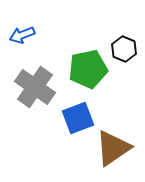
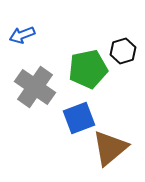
black hexagon: moved 1 px left, 2 px down; rotated 20 degrees clockwise
blue square: moved 1 px right
brown triangle: moved 3 px left; rotated 6 degrees counterclockwise
